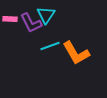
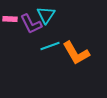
purple L-shape: moved 1 px down
